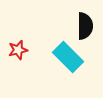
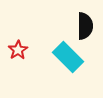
red star: rotated 18 degrees counterclockwise
